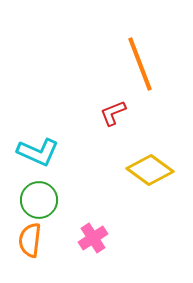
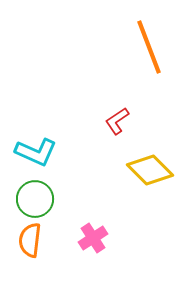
orange line: moved 9 px right, 17 px up
red L-shape: moved 4 px right, 8 px down; rotated 12 degrees counterclockwise
cyan L-shape: moved 2 px left
yellow diamond: rotated 9 degrees clockwise
green circle: moved 4 px left, 1 px up
